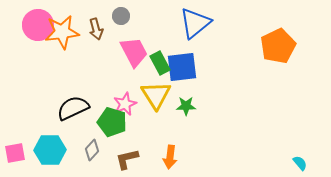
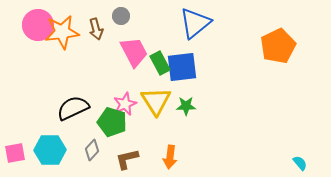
yellow triangle: moved 6 px down
